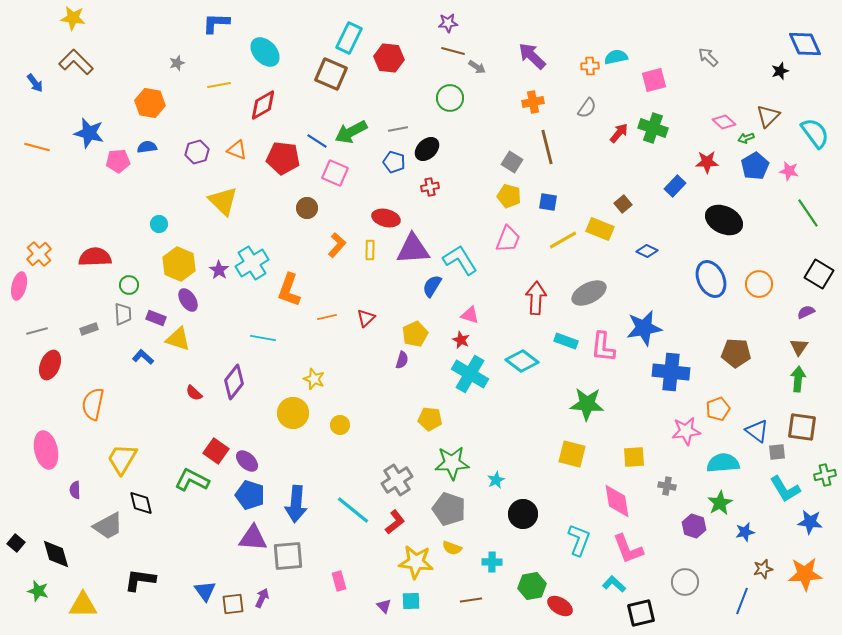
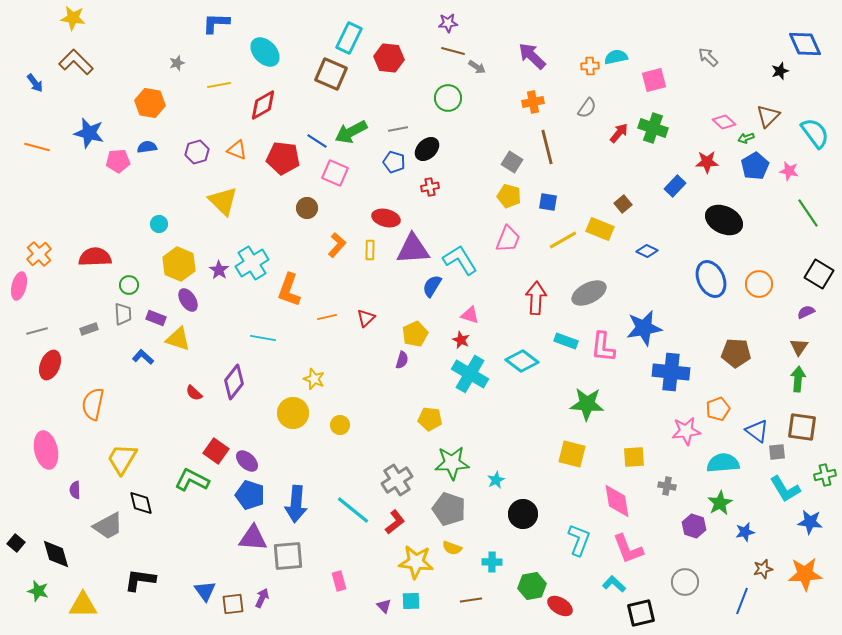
green circle at (450, 98): moved 2 px left
